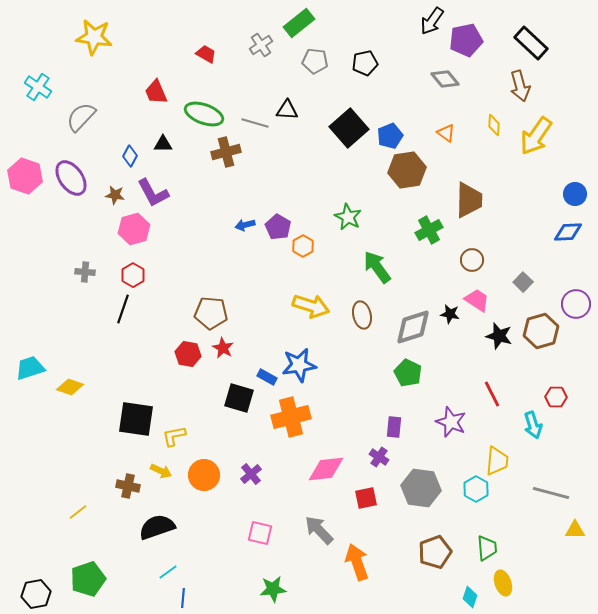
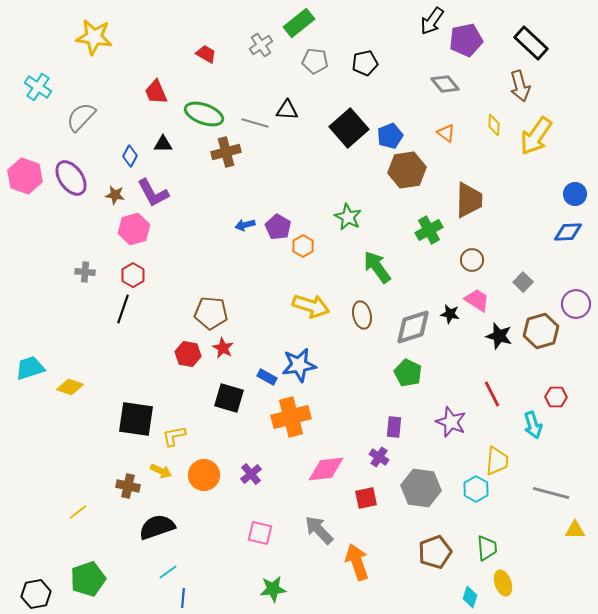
gray diamond at (445, 79): moved 5 px down
black square at (239, 398): moved 10 px left
